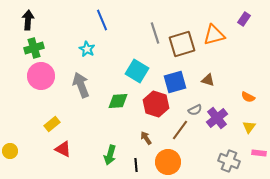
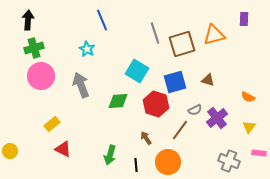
purple rectangle: rotated 32 degrees counterclockwise
